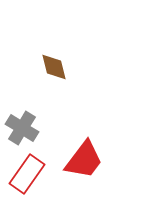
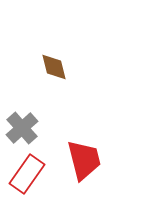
gray cross: rotated 16 degrees clockwise
red trapezoid: rotated 51 degrees counterclockwise
